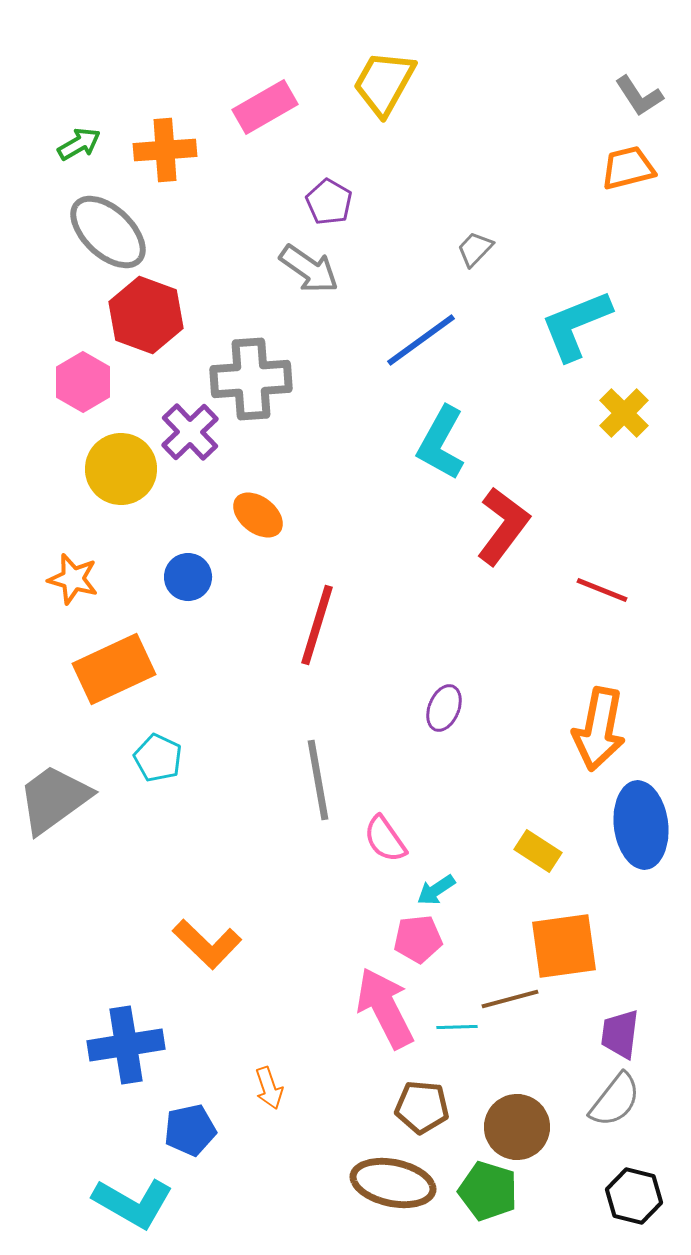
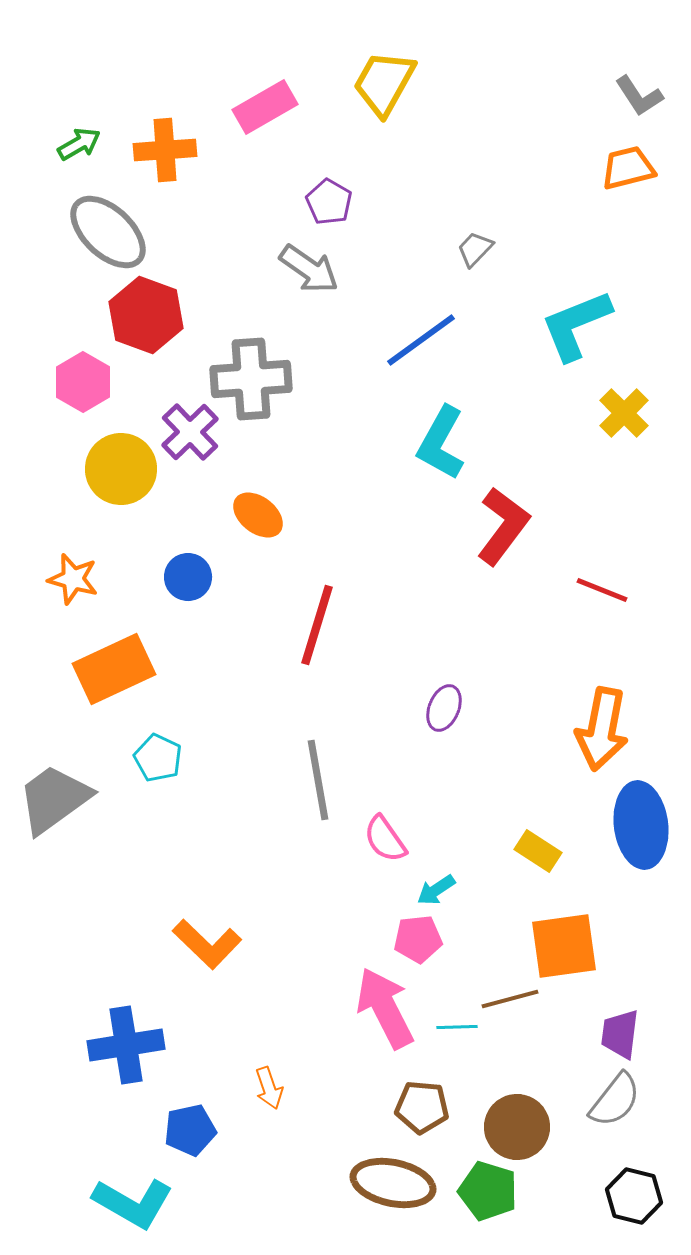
orange arrow at (599, 729): moved 3 px right
